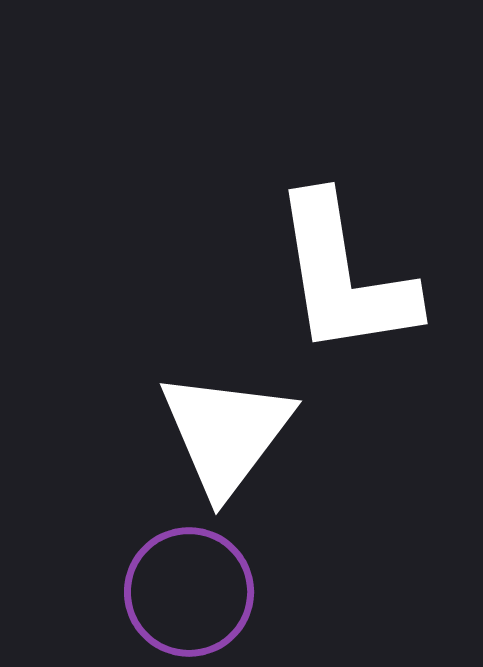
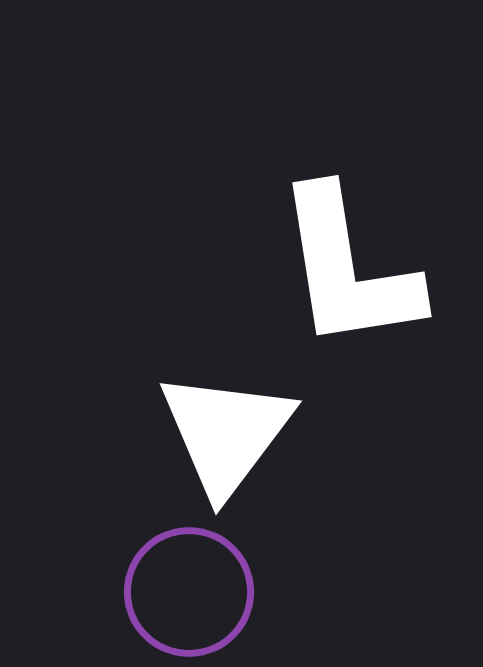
white L-shape: moved 4 px right, 7 px up
